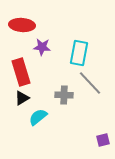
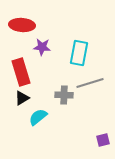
gray line: rotated 64 degrees counterclockwise
